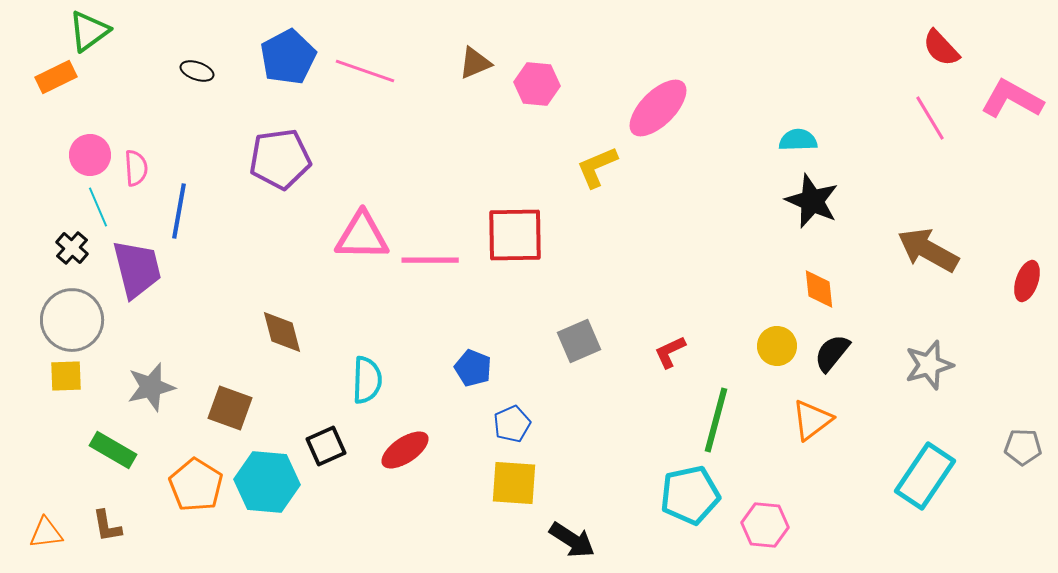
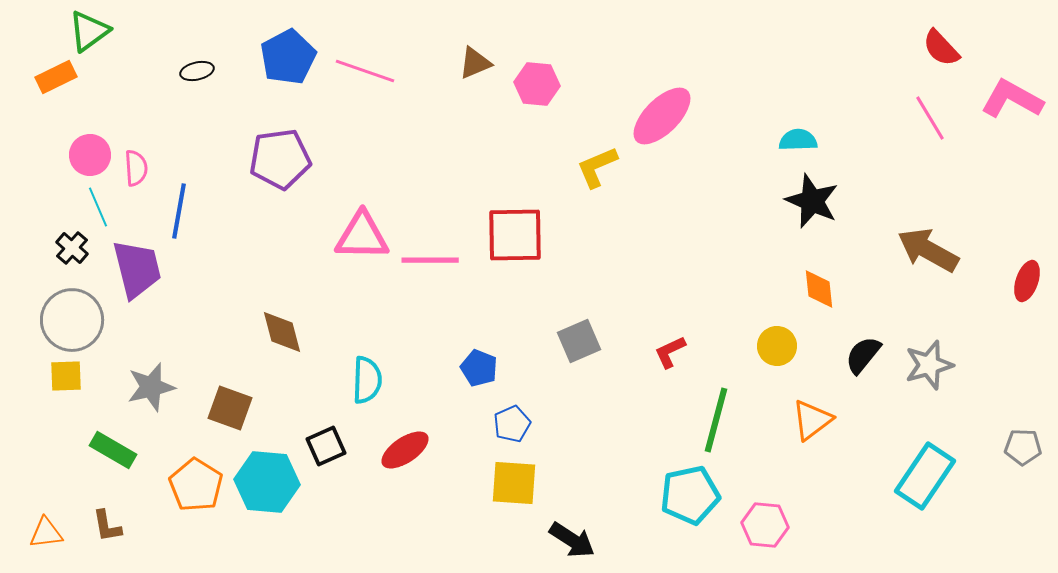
black ellipse at (197, 71): rotated 32 degrees counterclockwise
pink ellipse at (658, 108): moved 4 px right, 8 px down
black semicircle at (832, 353): moved 31 px right, 2 px down
blue pentagon at (473, 368): moved 6 px right
